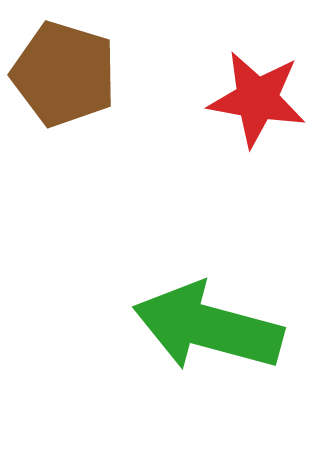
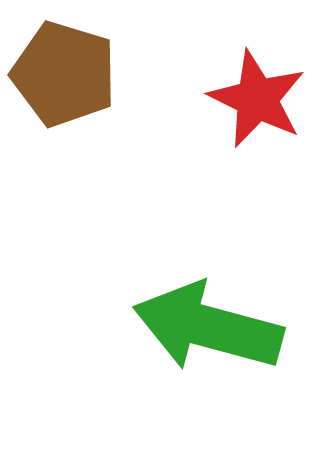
red star: rotated 16 degrees clockwise
